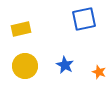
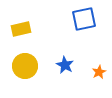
orange star: rotated 24 degrees clockwise
